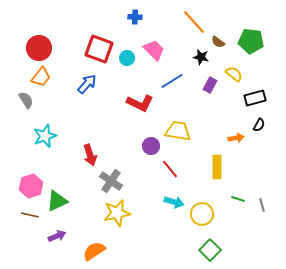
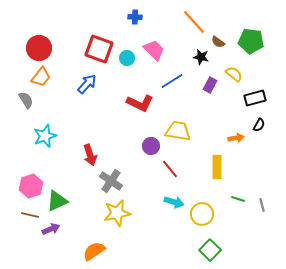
purple arrow: moved 6 px left, 7 px up
